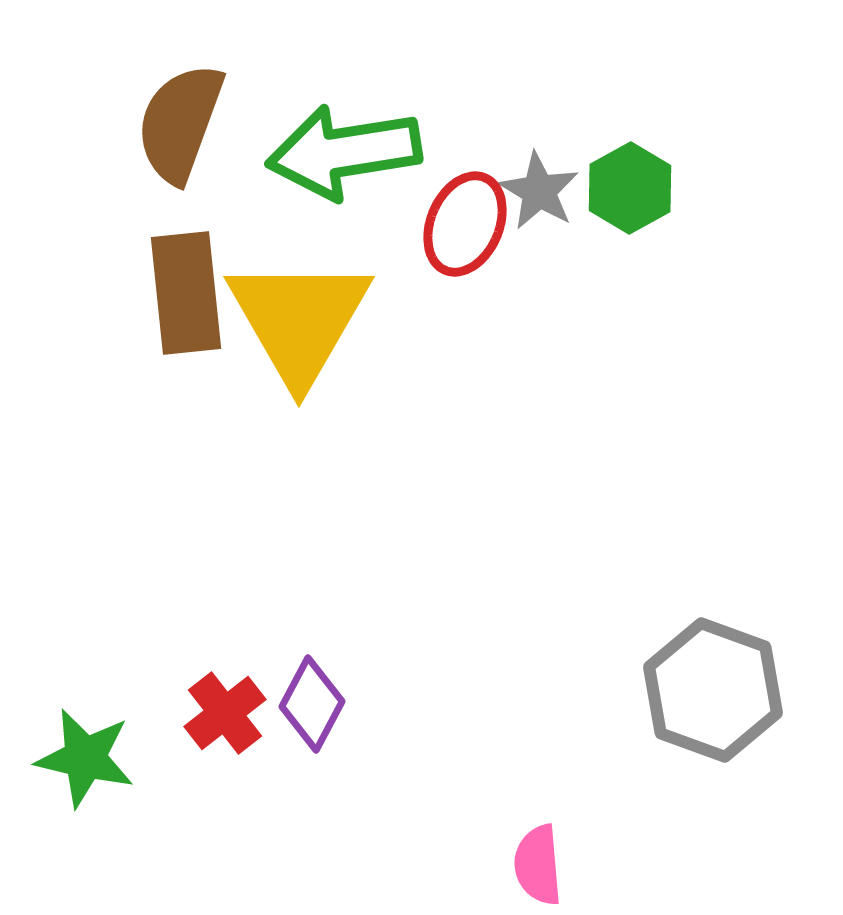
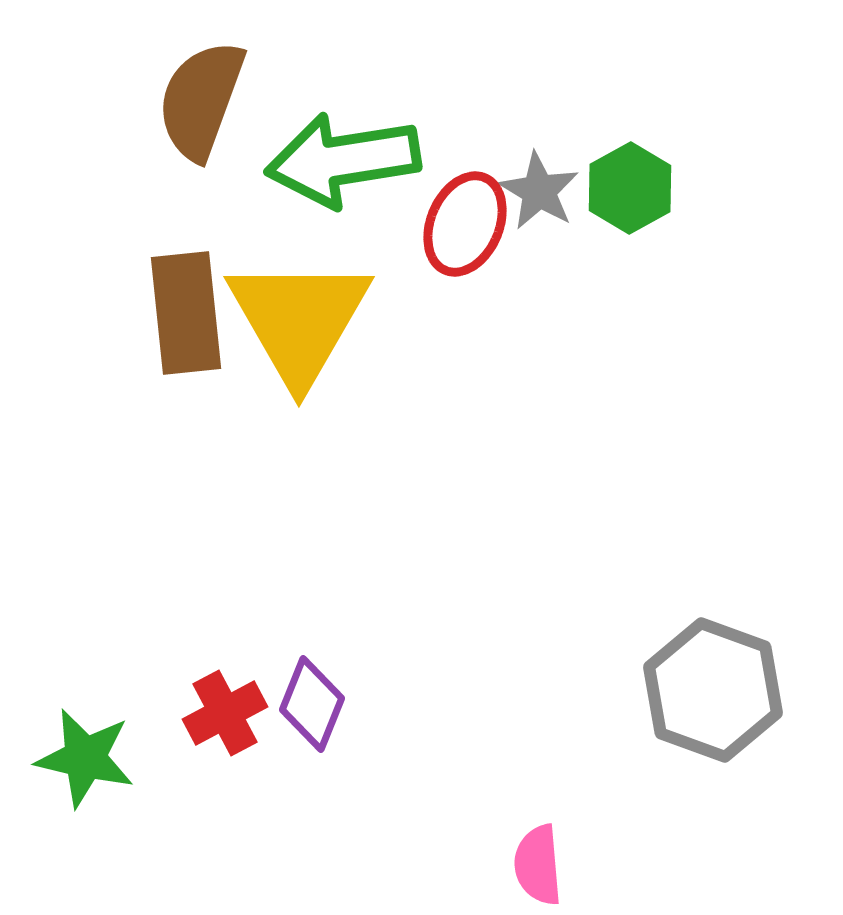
brown semicircle: moved 21 px right, 23 px up
green arrow: moved 1 px left, 8 px down
brown rectangle: moved 20 px down
purple diamond: rotated 6 degrees counterclockwise
red cross: rotated 10 degrees clockwise
